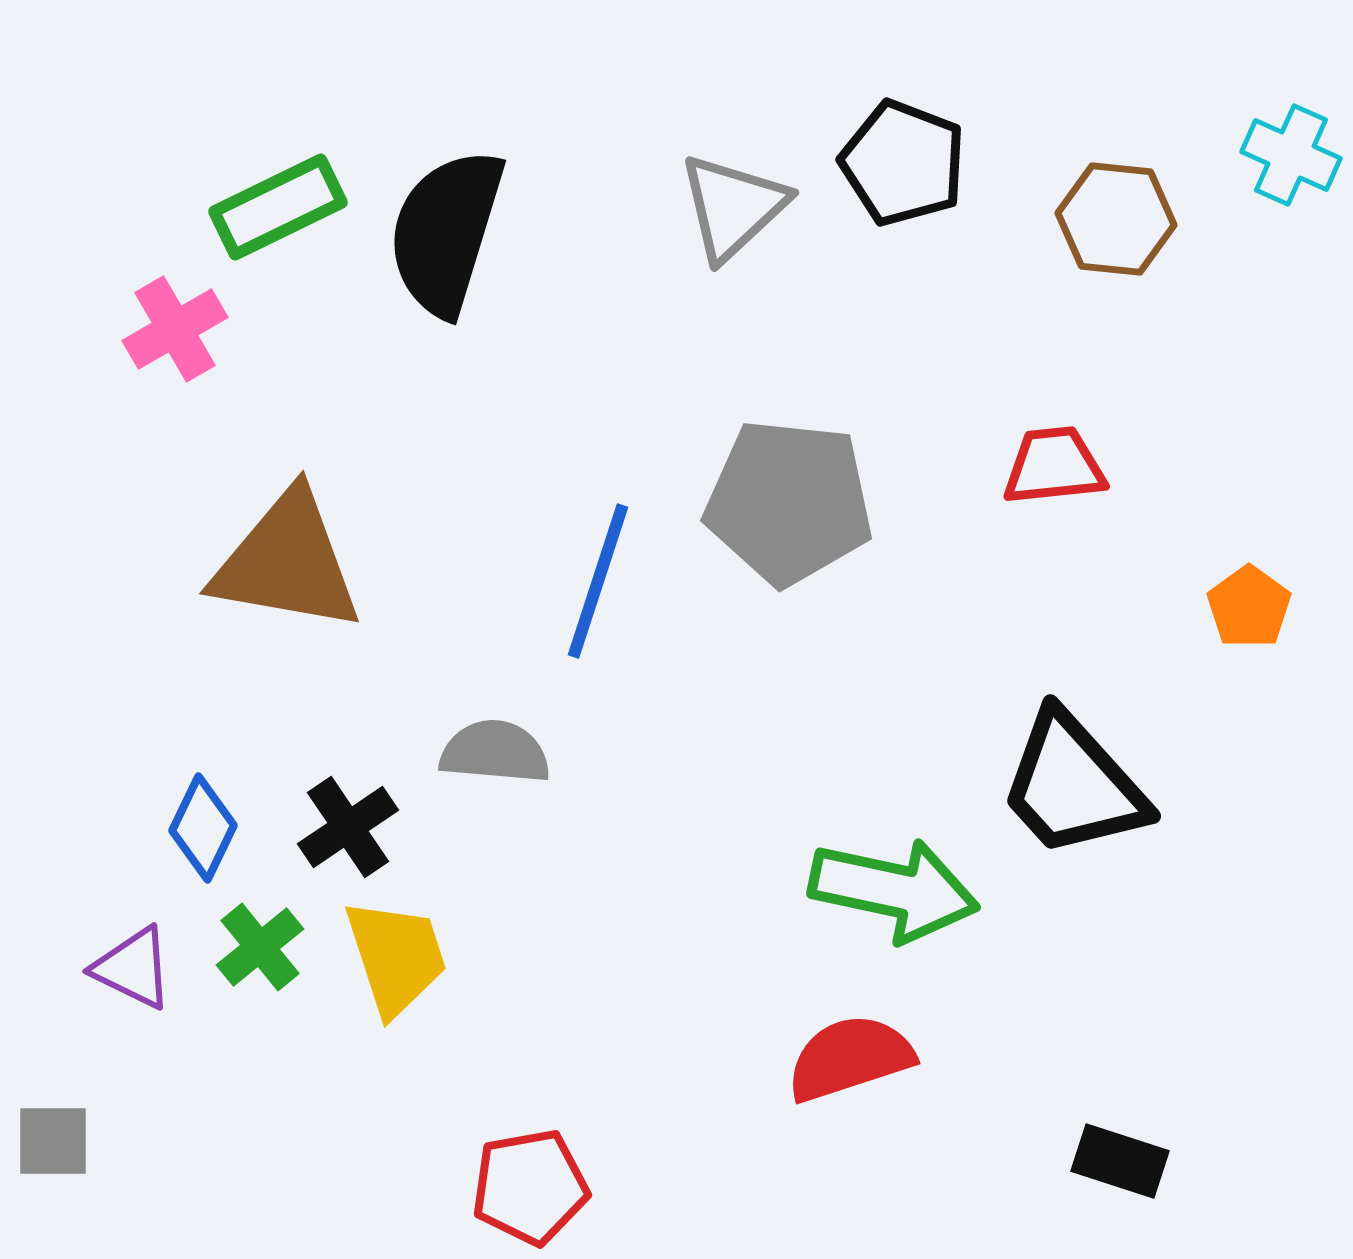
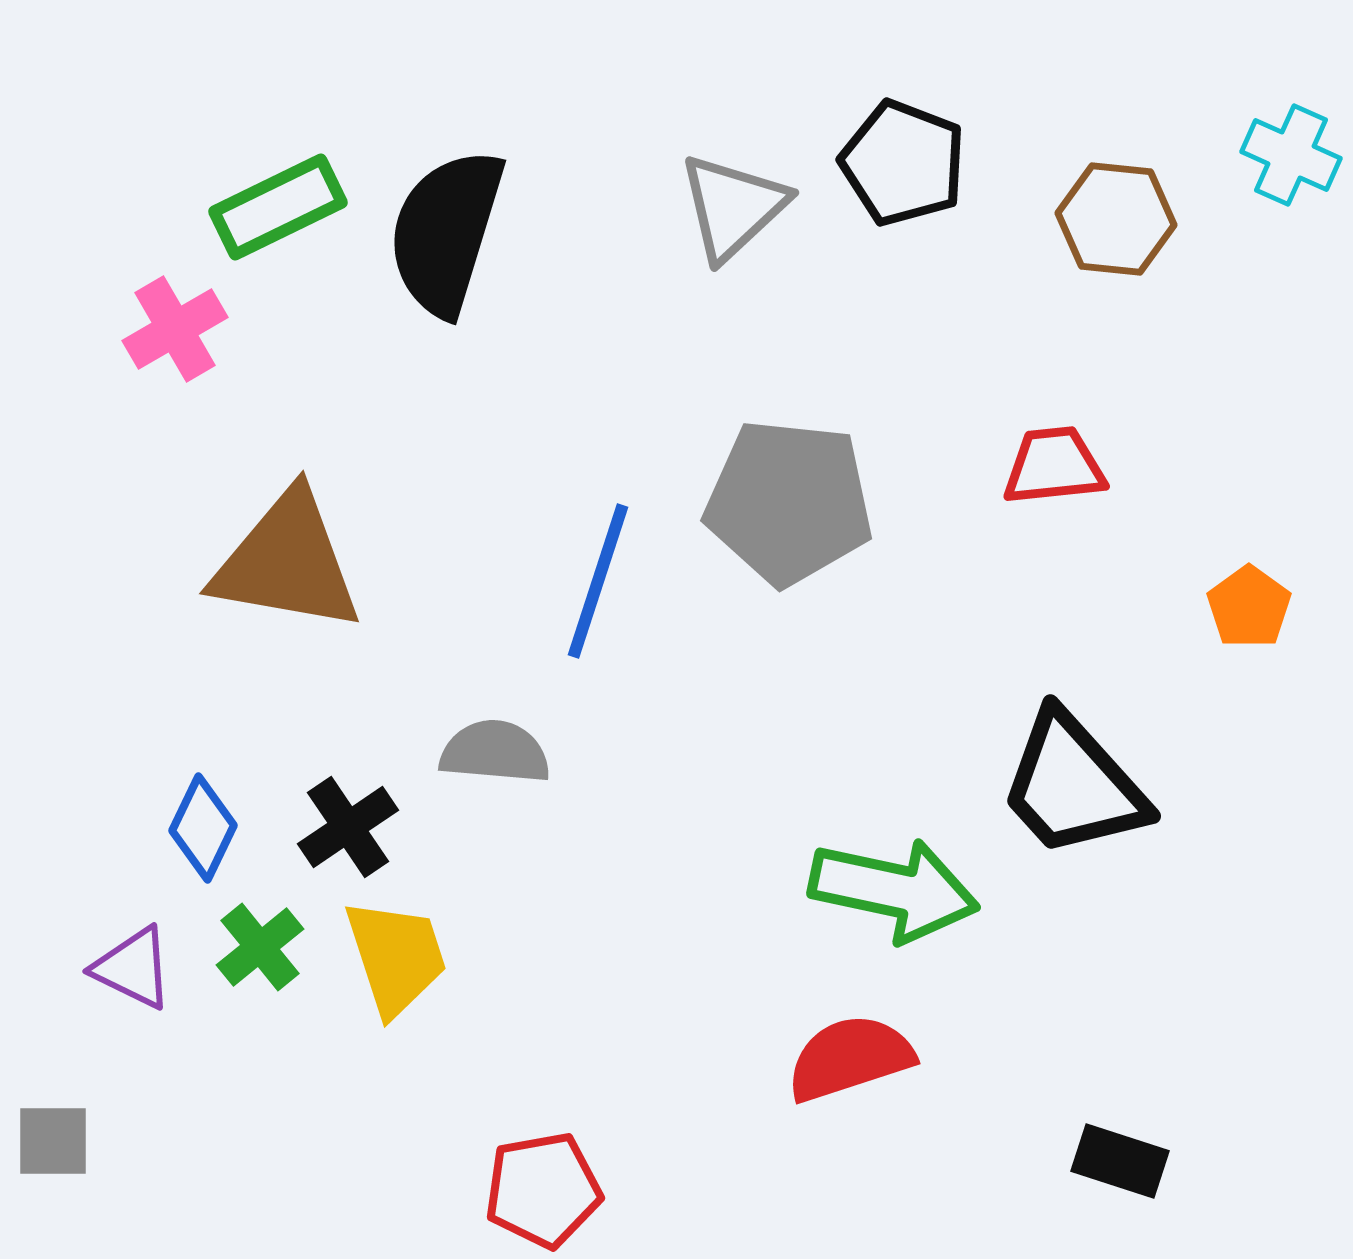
red pentagon: moved 13 px right, 3 px down
